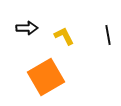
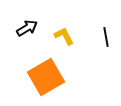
black arrow: rotated 30 degrees counterclockwise
black line: moved 2 px left, 2 px down
